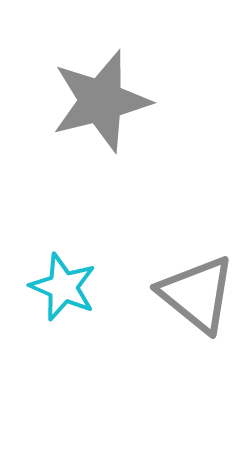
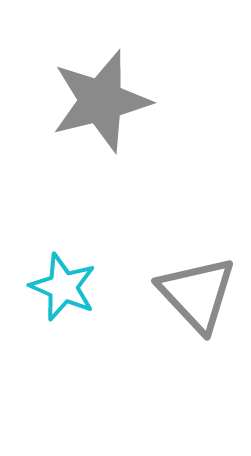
gray triangle: rotated 8 degrees clockwise
